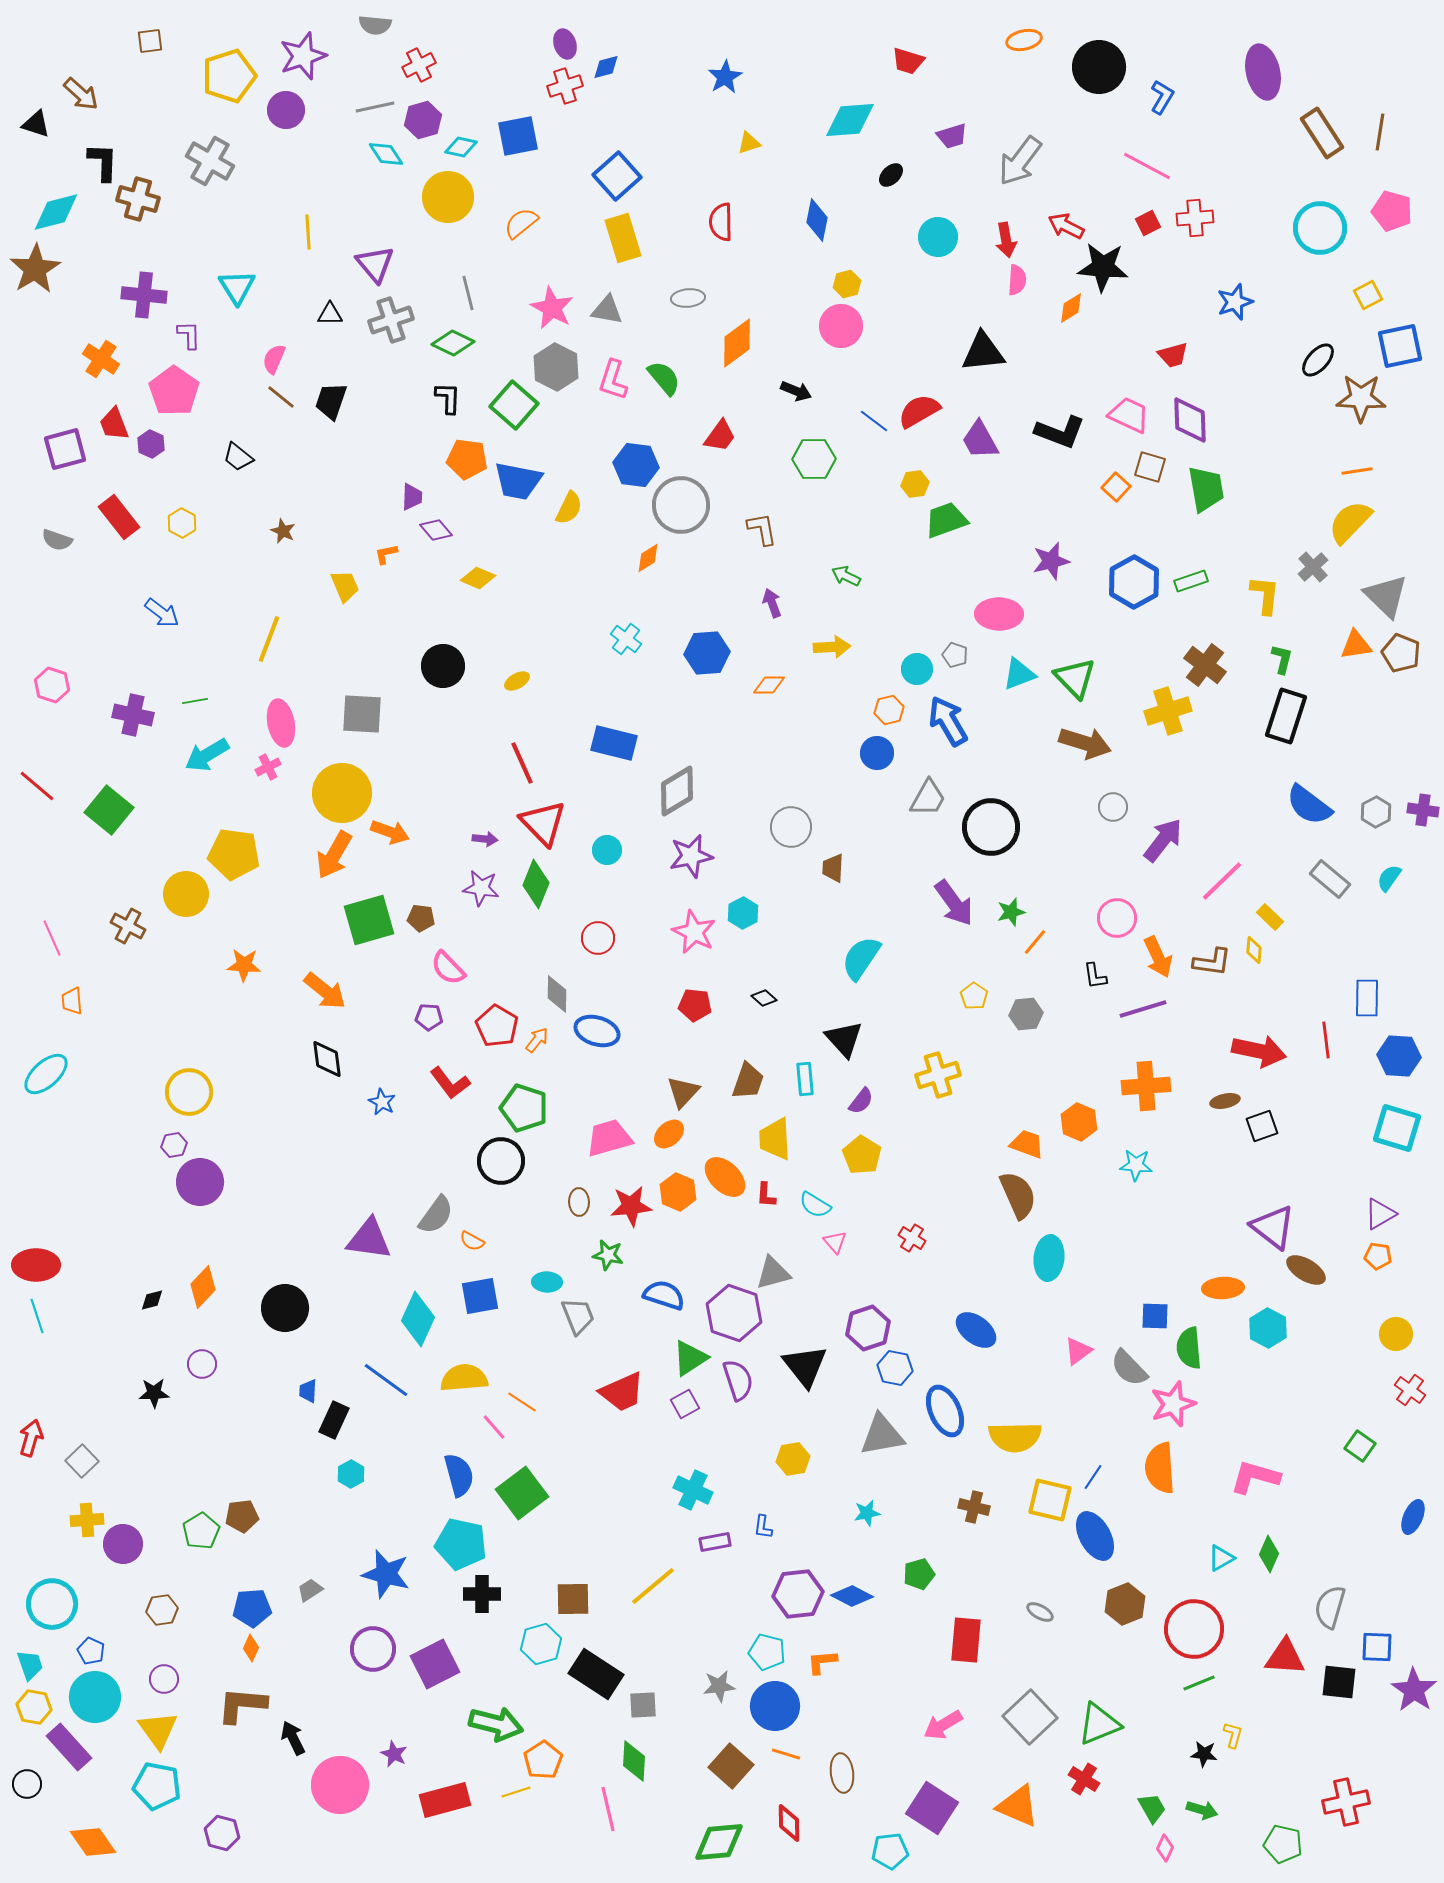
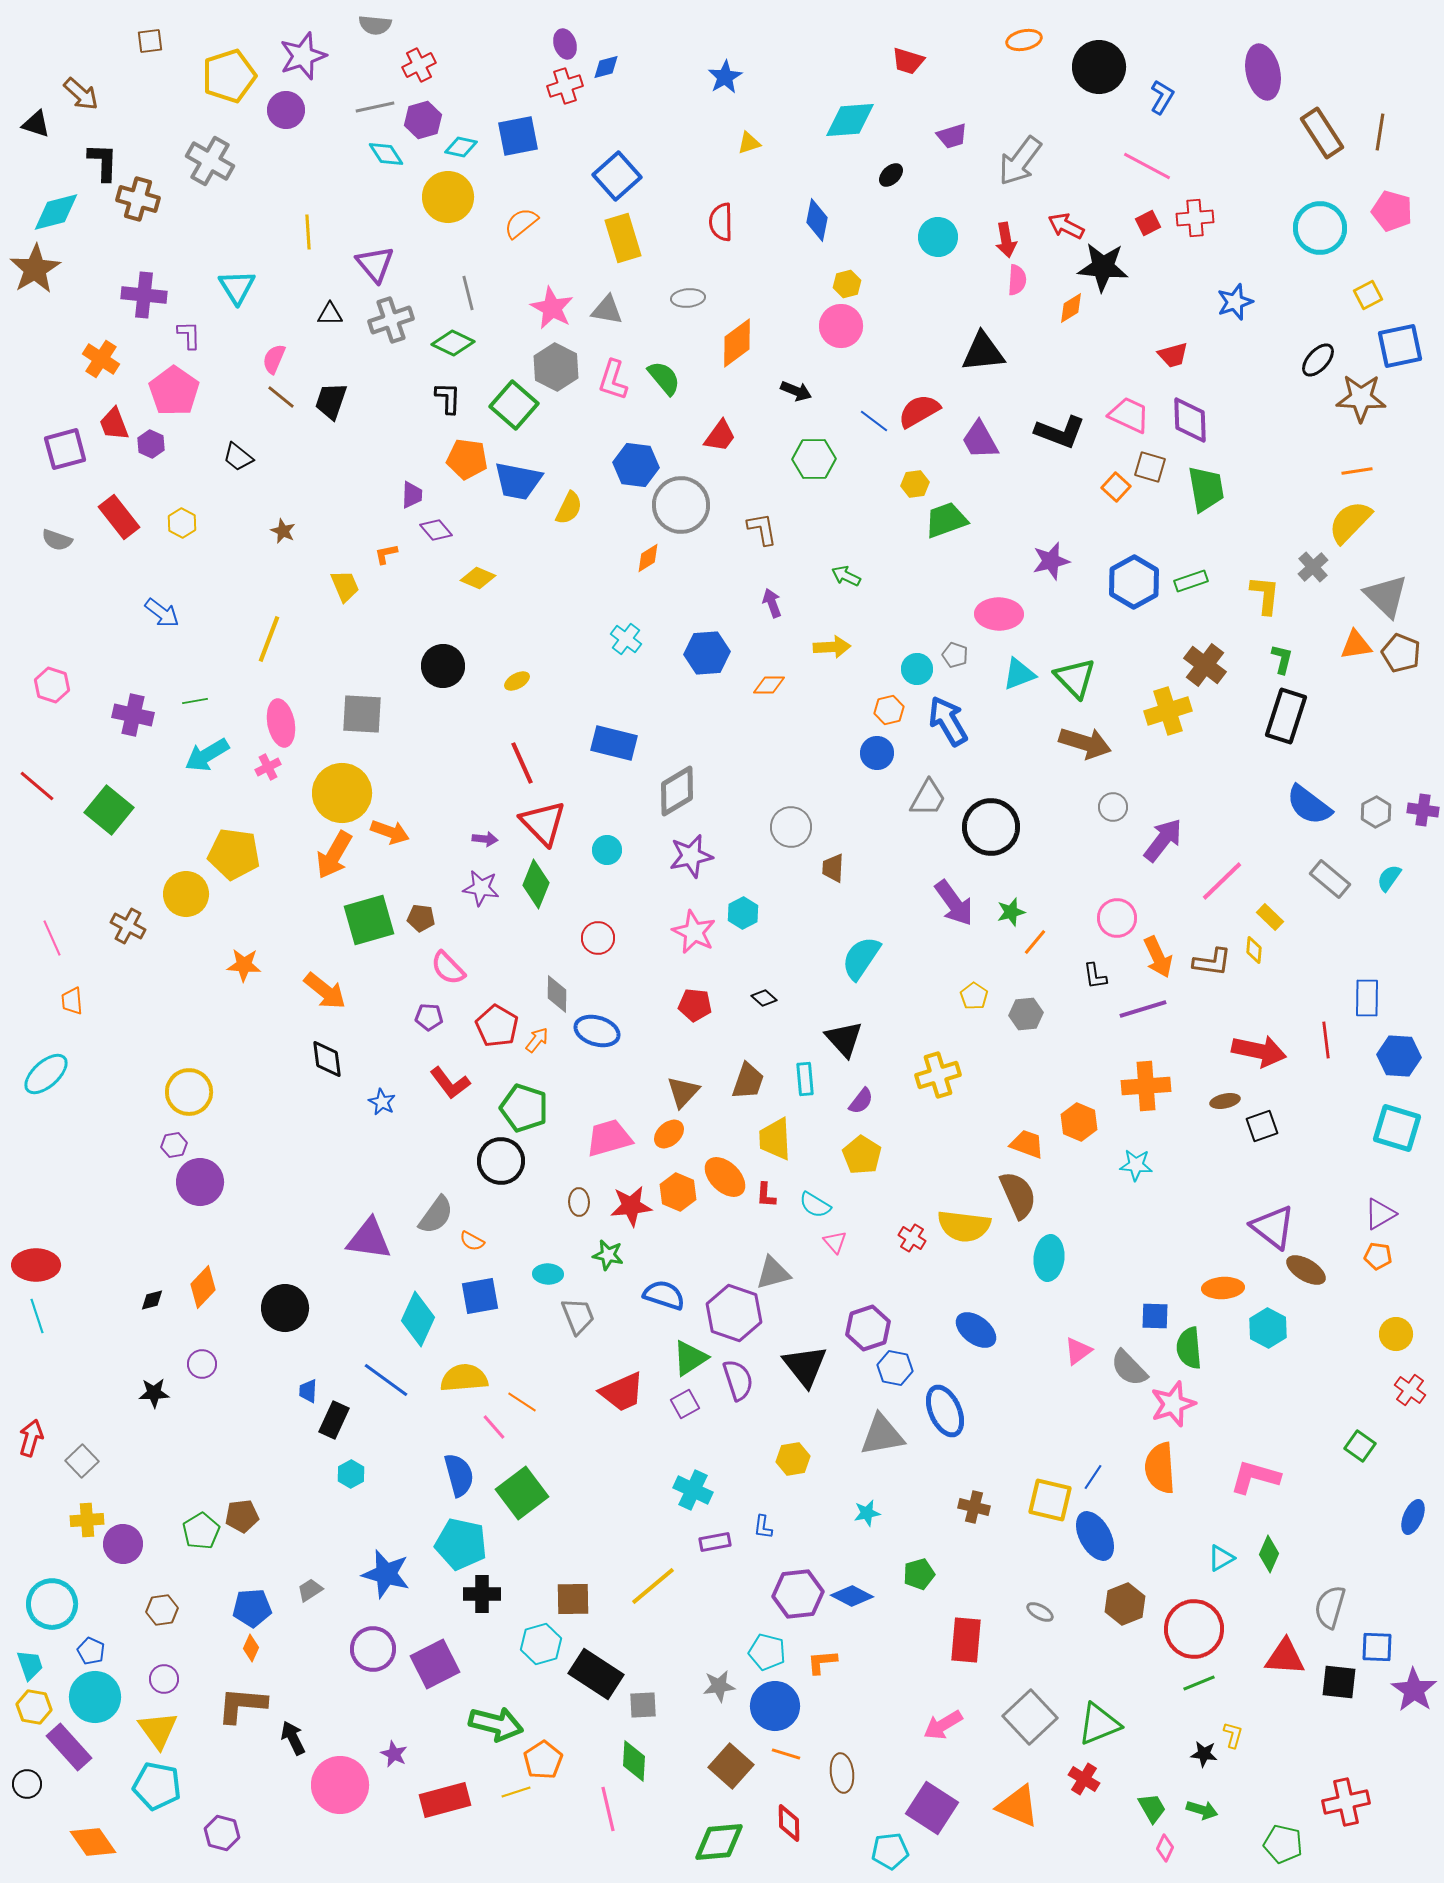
purple trapezoid at (412, 497): moved 2 px up
cyan ellipse at (547, 1282): moved 1 px right, 8 px up
yellow semicircle at (1015, 1437): moved 51 px left, 211 px up; rotated 8 degrees clockwise
